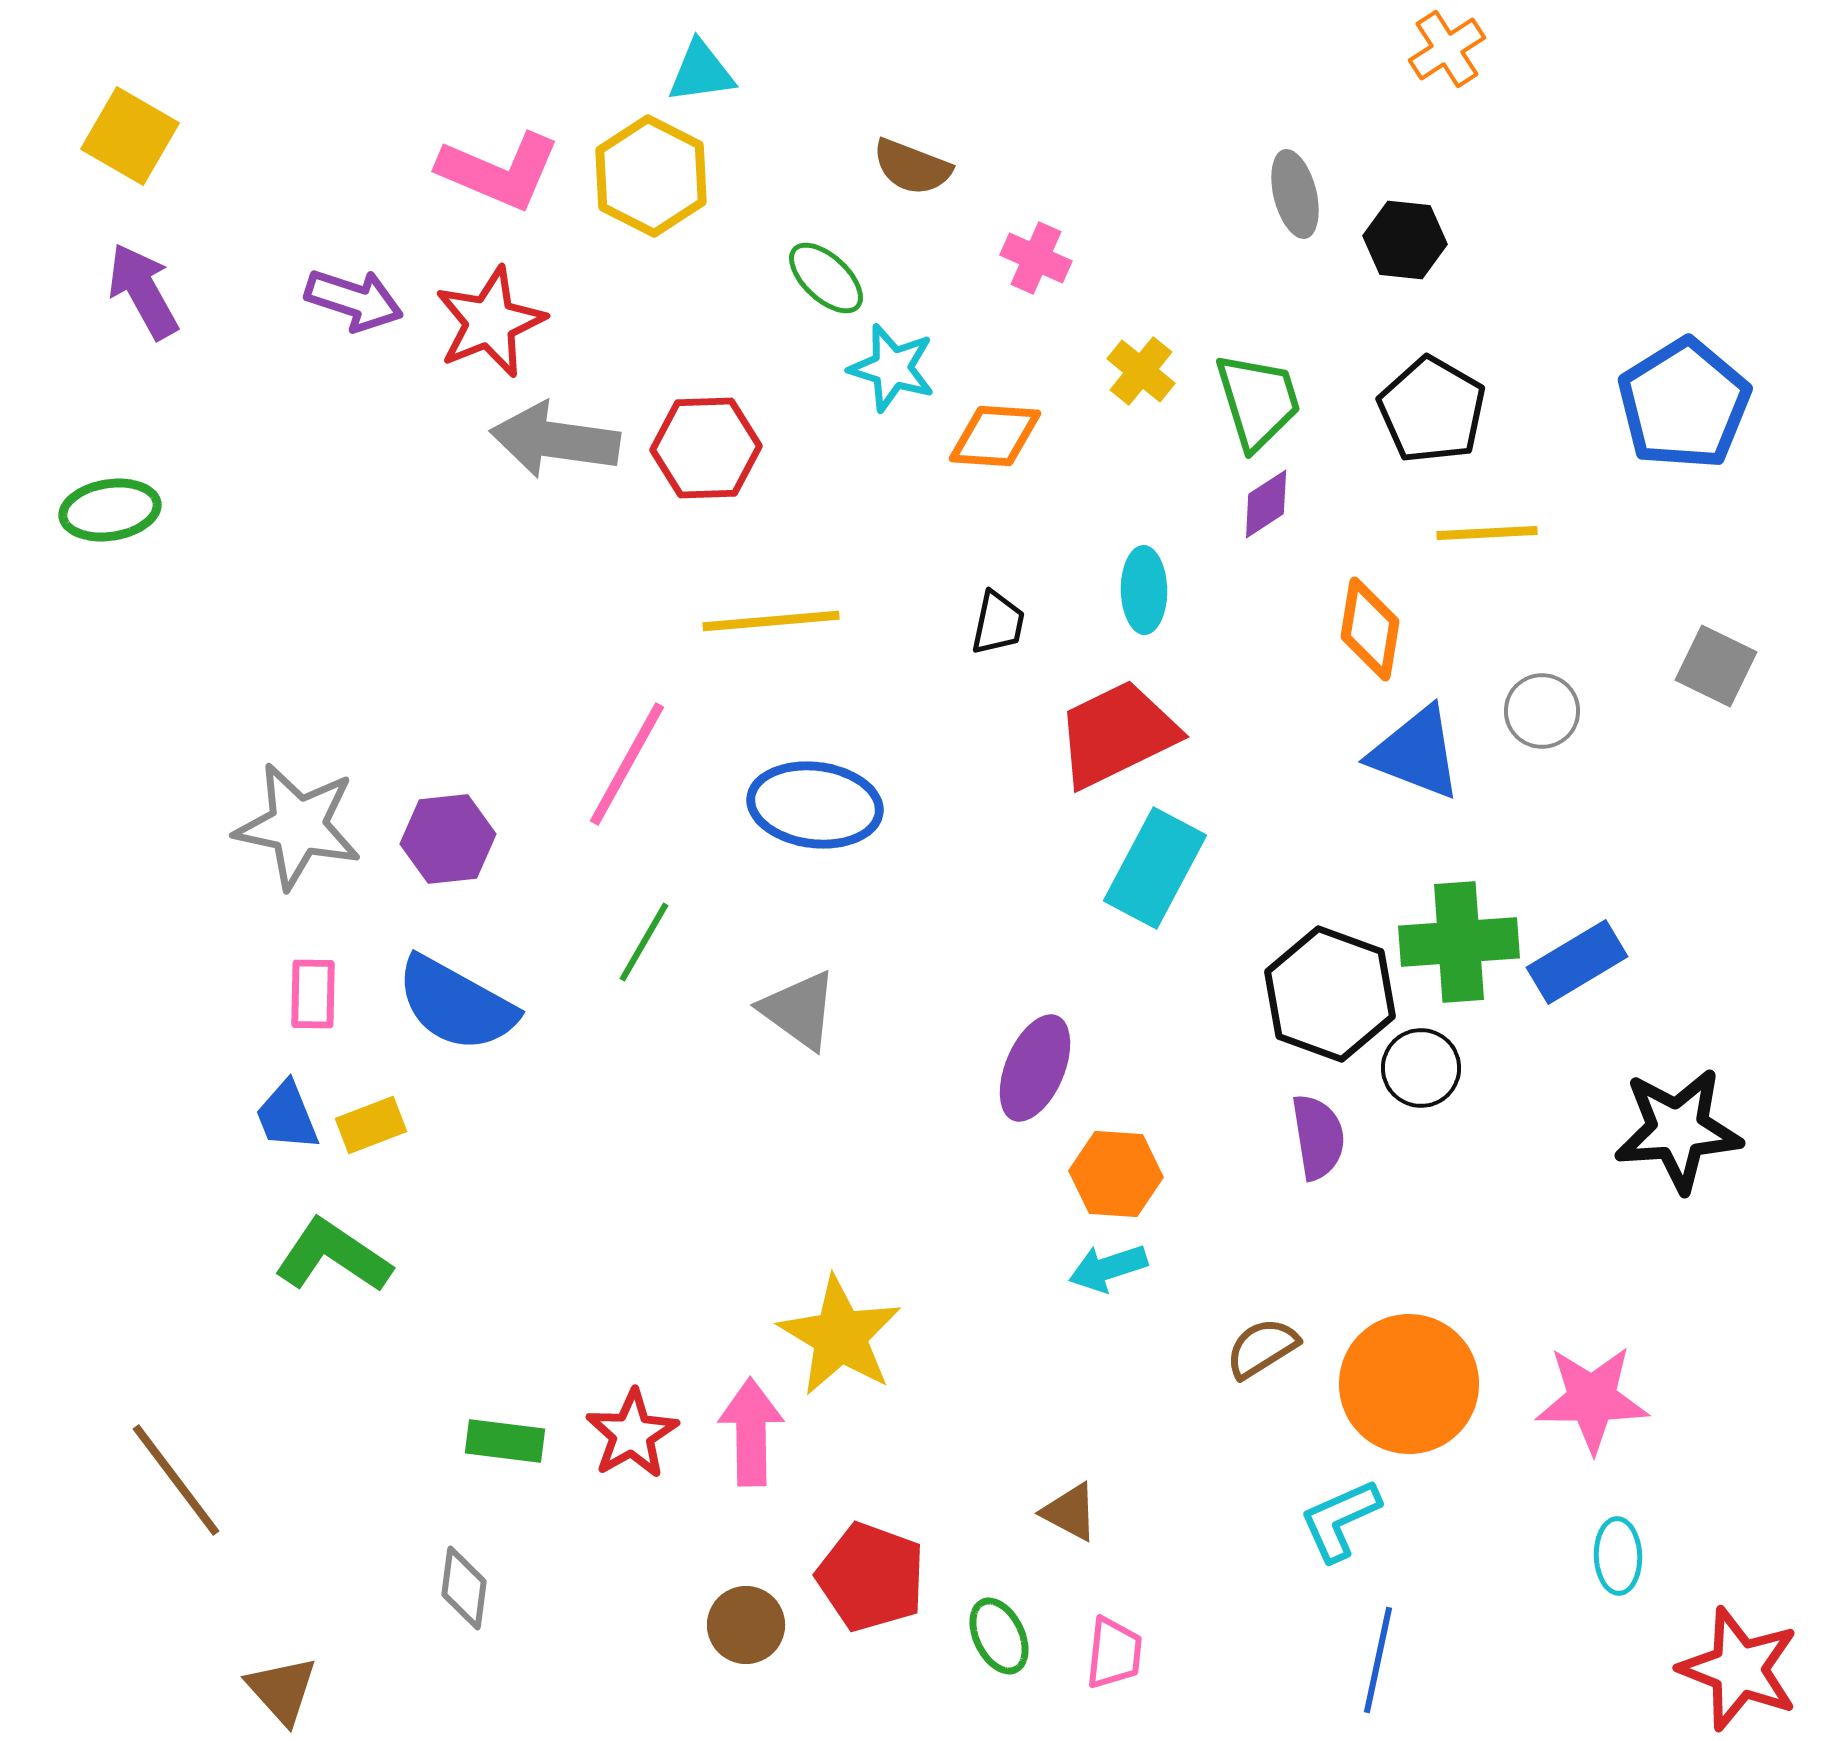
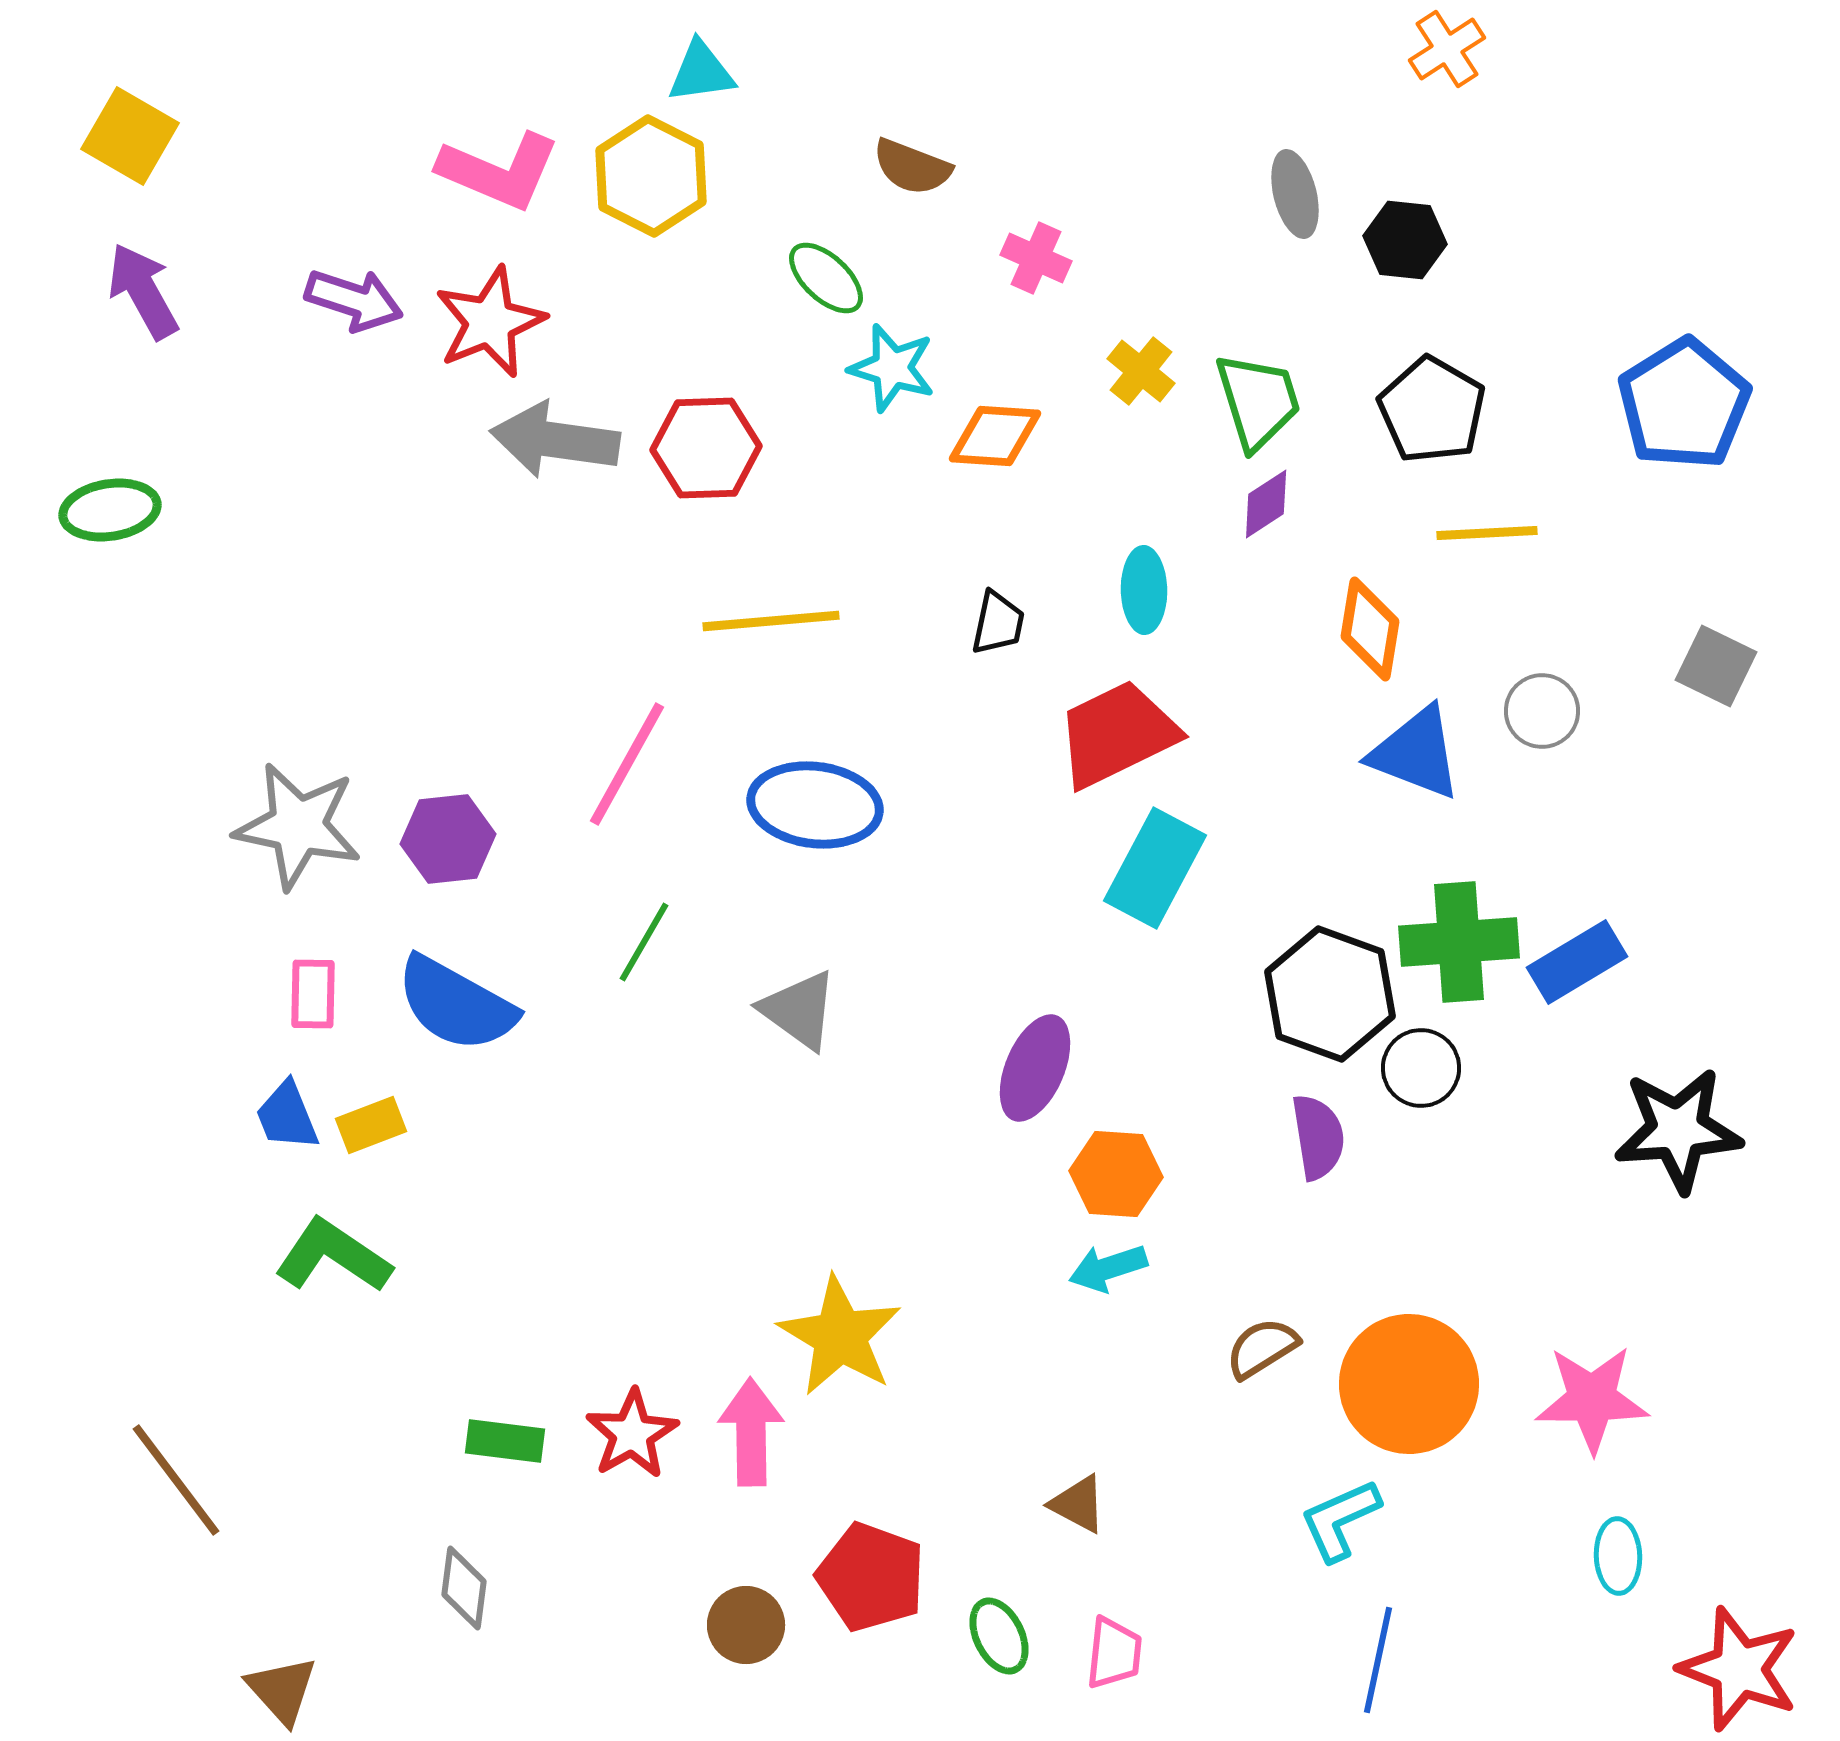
brown triangle at (1070, 1512): moved 8 px right, 8 px up
